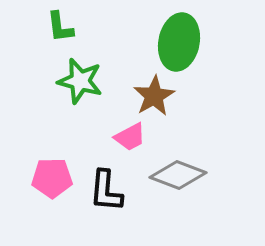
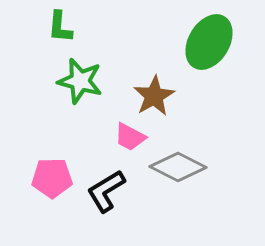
green L-shape: rotated 12 degrees clockwise
green ellipse: moved 30 px right; rotated 20 degrees clockwise
pink trapezoid: rotated 56 degrees clockwise
gray diamond: moved 8 px up; rotated 6 degrees clockwise
black L-shape: rotated 54 degrees clockwise
